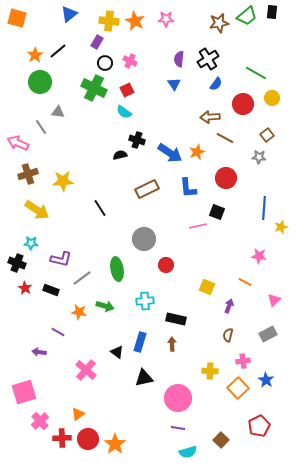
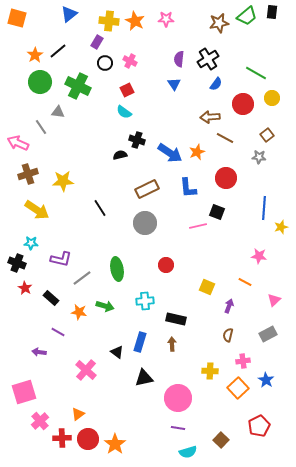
green cross at (94, 88): moved 16 px left, 2 px up
gray circle at (144, 239): moved 1 px right, 16 px up
black rectangle at (51, 290): moved 8 px down; rotated 21 degrees clockwise
